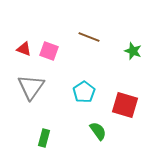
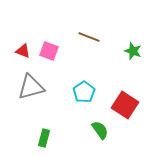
red triangle: moved 1 px left, 2 px down
gray triangle: rotated 40 degrees clockwise
red square: rotated 16 degrees clockwise
green semicircle: moved 2 px right, 1 px up
